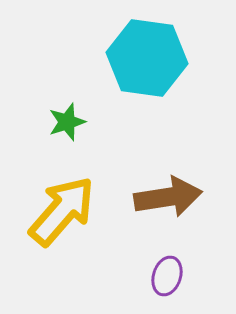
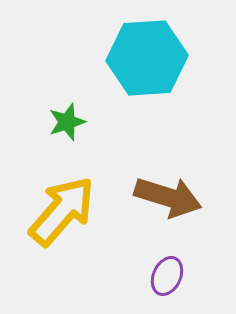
cyan hexagon: rotated 12 degrees counterclockwise
brown arrow: rotated 26 degrees clockwise
purple ellipse: rotated 6 degrees clockwise
